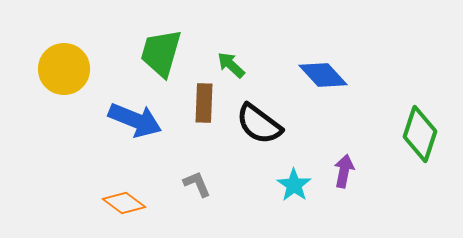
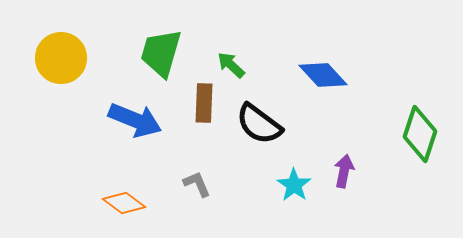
yellow circle: moved 3 px left, 11 px up
